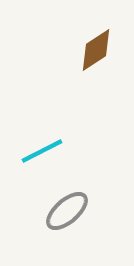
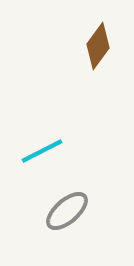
brown diamond: moved 2 px right, 4 px up; rotated 21 degrees counterclockwise
